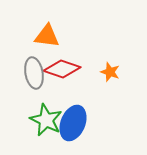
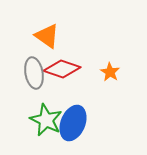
orange triangle: rotated 28 degrees clockwise
orange star: rotated 12 degrees clockwise
